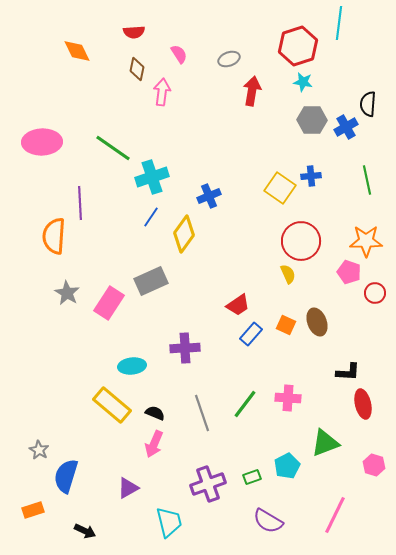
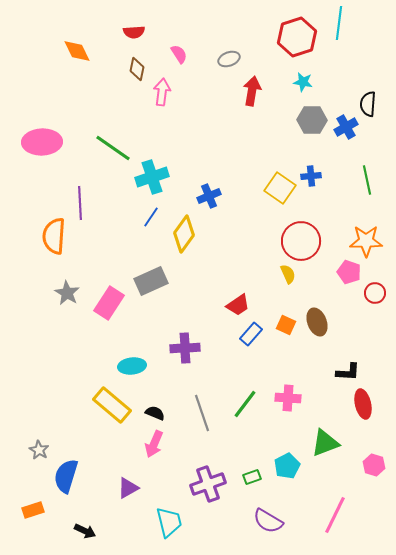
red hexagon at (298, 46): moved 1 px left, 9 px up
